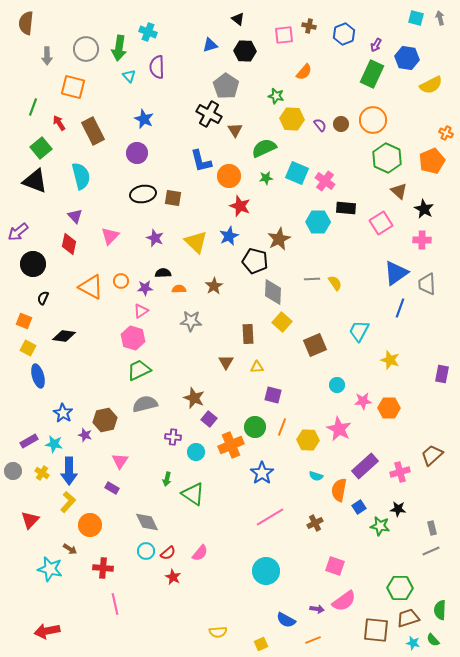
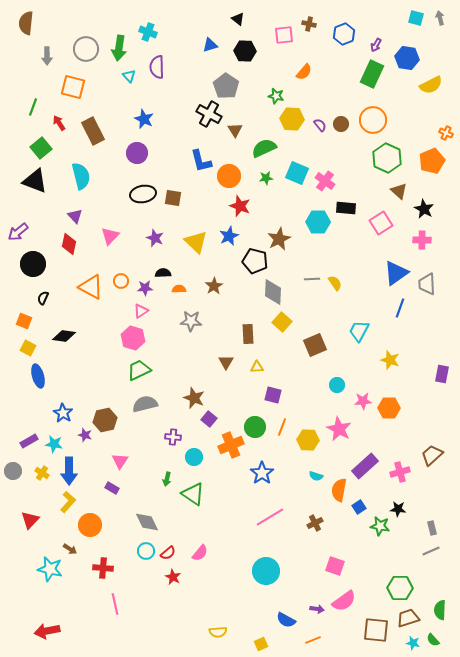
brown cross at (309, 26): moved 2 px up
cyan circle at (196, 452): moved 2 px left, 5 px down
